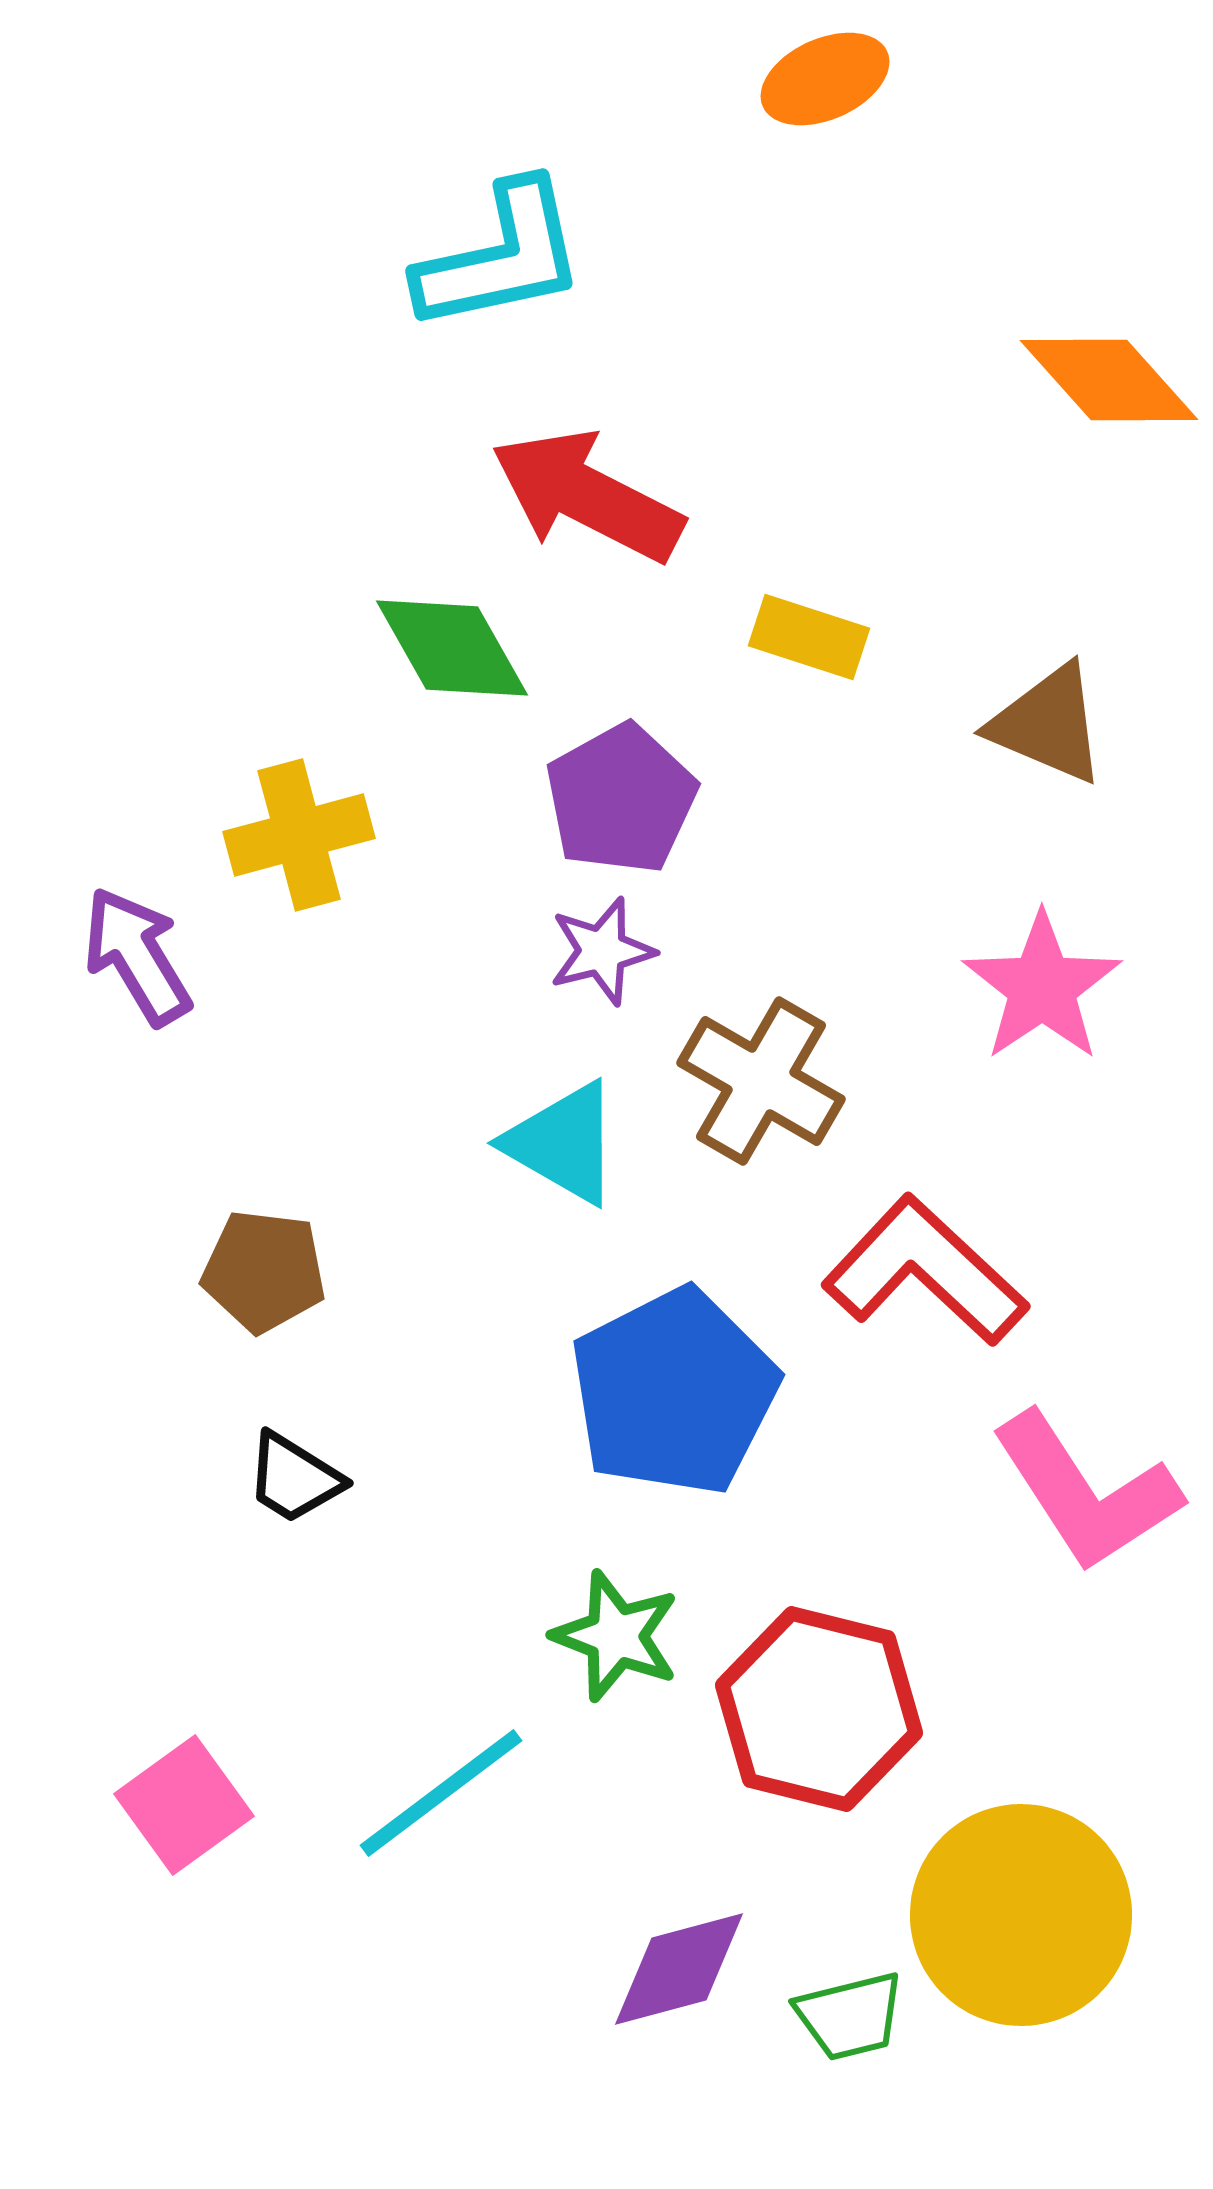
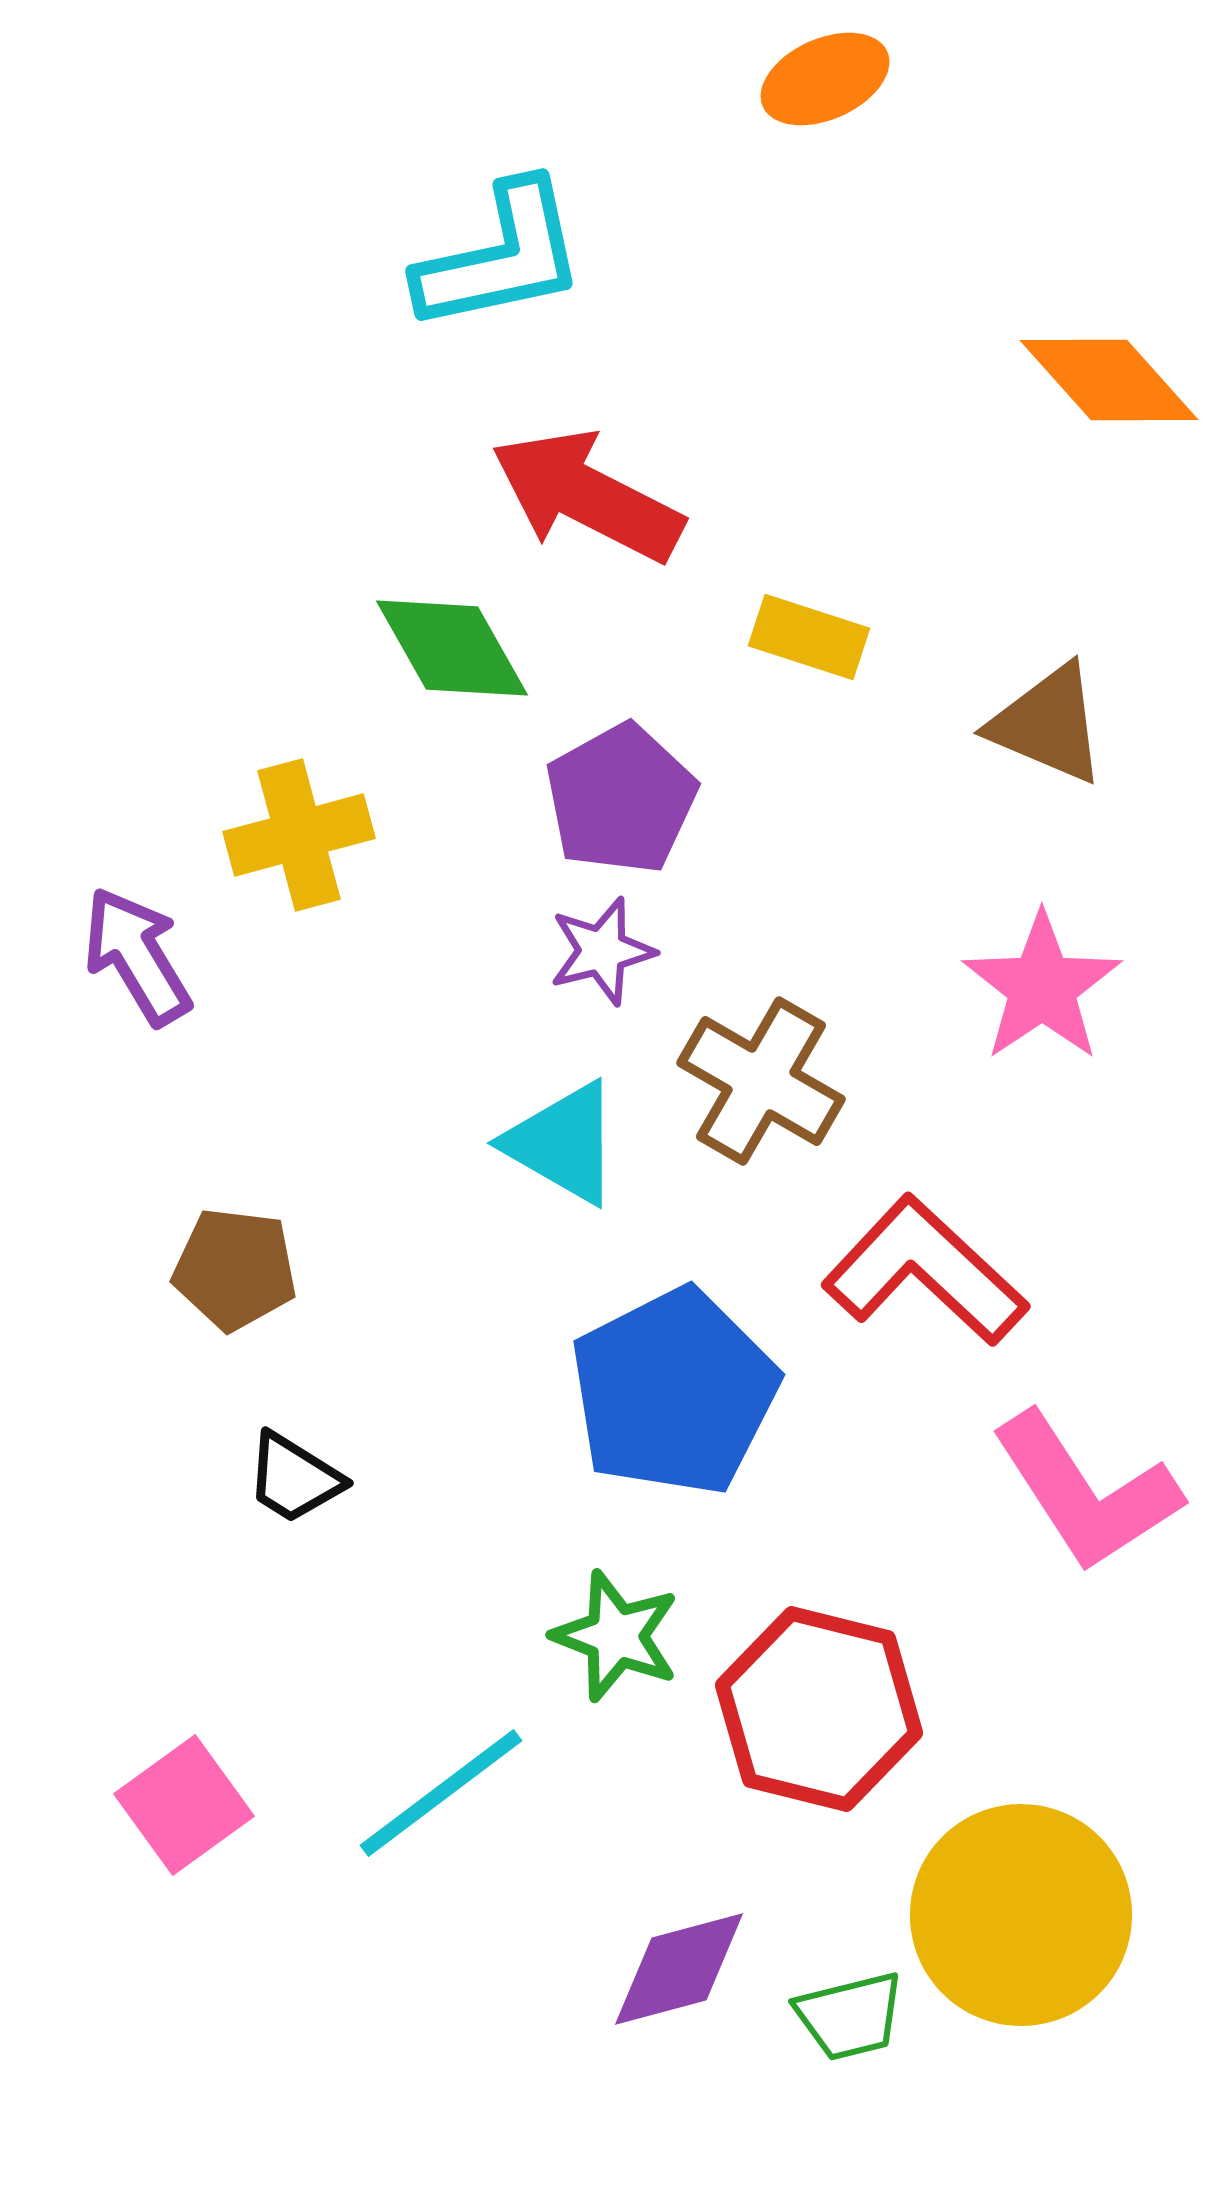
brown pentagon: moved 29 px left, 2 px up
